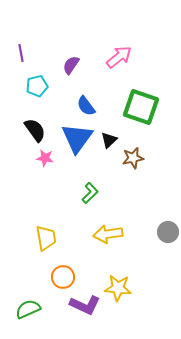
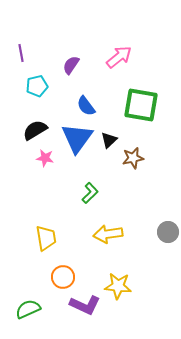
green square: moved 2 px up; rotated 9 degrees counterclockwise
black semicircle: rotated 85 degrees counterclockwise
yellow star: moved 2 px up
